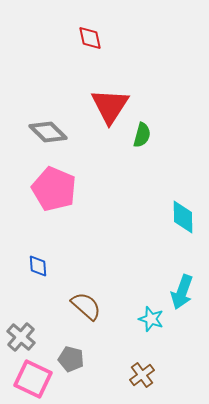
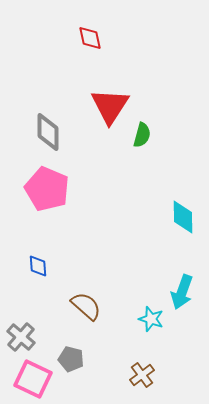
gray diamond: rotated 45 degrees clockwise
pink pentagon: moved 7 px left
